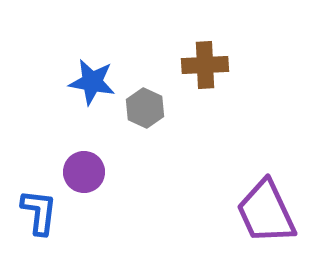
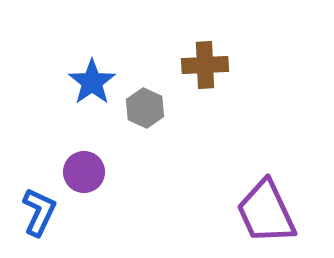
blue star: rotated 27 degrees clockwise
blue L-shape: rotated 18 degrees clockwise
